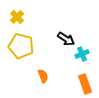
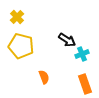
black arrow: moved 1 px right, 1 px down
orange semicircle: moved 1 px right, 1 px down
